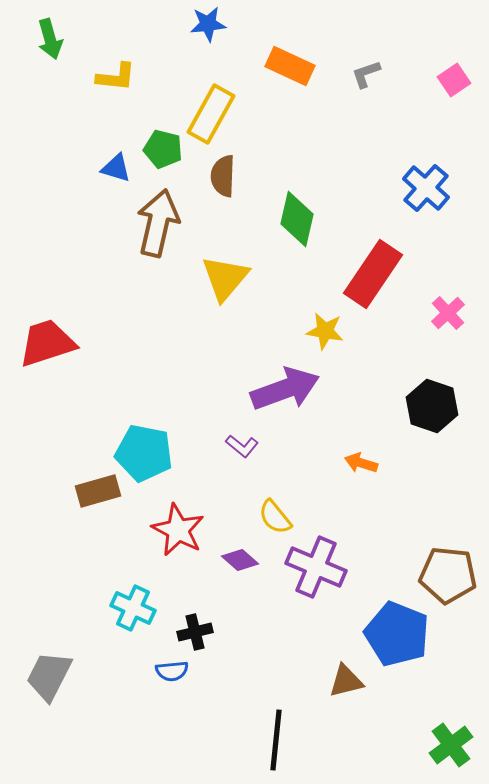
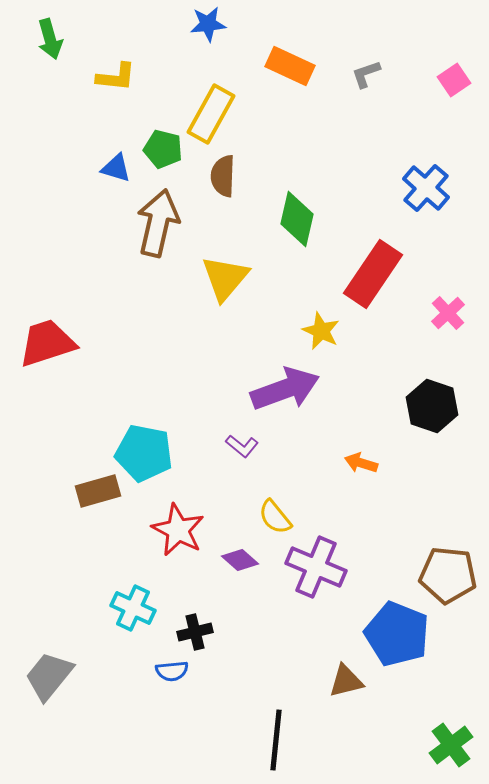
yellow star: moved 4 px left; rotated 15 degrees clockwise
gray trapezoid: rotated 12 degrees clockwise
